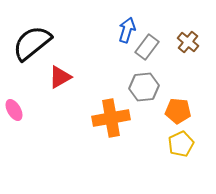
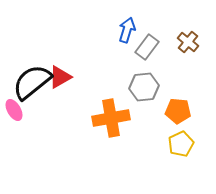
black semicircle: moved 39 px down
